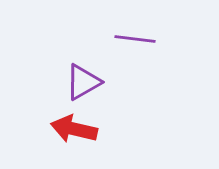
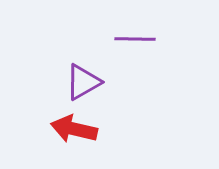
purple line: rotated 6 degrees counterclockwise
